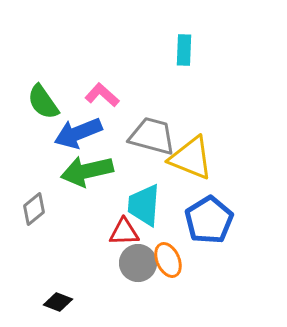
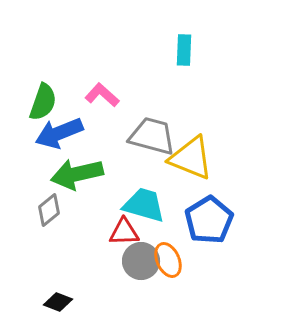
green semicircle: rotated 126 degrees counterclockwise
blue arrow: moved 19 px left
green arrow: moved 10 px left, 3 px down
cyan trapezoid: rotated 102 degrees clockwise
gray diamond: moved 15 px right, 1 px down
gray circle: moved 3 px right, 2 px up
